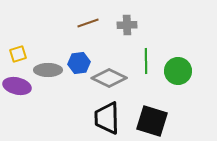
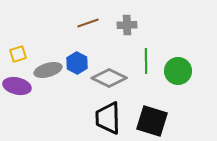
blue hexagon: moved 2 px left; rotated 25 degrees counterclockwise
gray ellipse: rotated 16 degrees counterclockwise
black trapezoid: moved 1 px right
